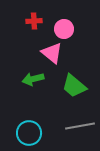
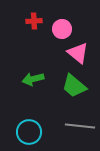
pink circle: moved 2 px left
pink triangle: moved 26 px right
gray line: rotated 16 degrees clockwise
cyan circle: moved 1 px up
